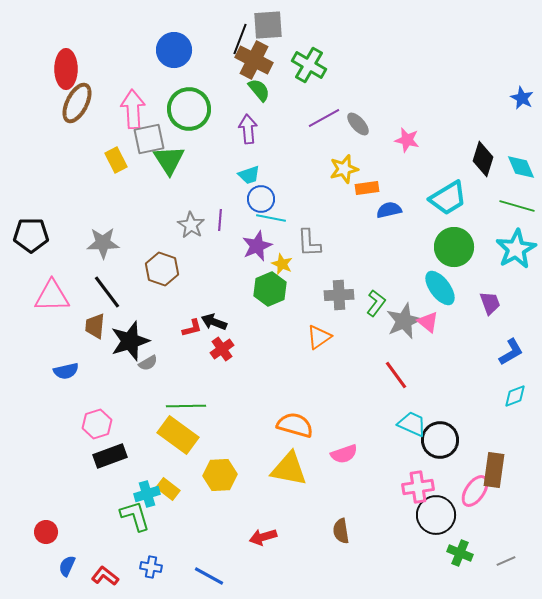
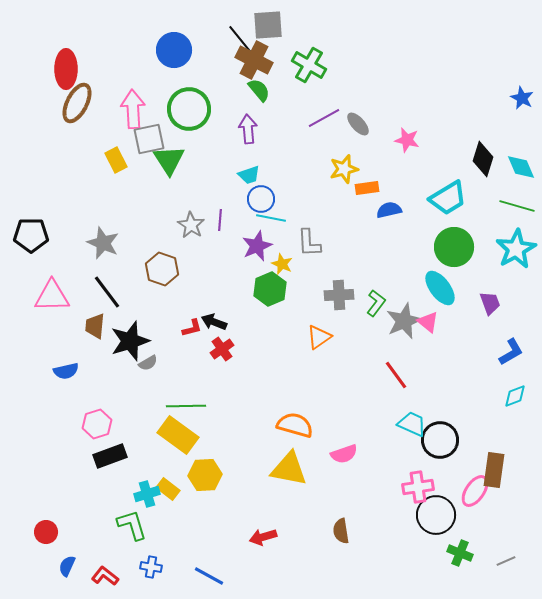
black line at (240, 39): rotated 60 degrees counterclockwise
gray star at (103, 243): rotated 24 degrees clockwise
yellow hexagon at (220, 475): moved 15 px left
green L-shape at (135, 516): moved 3 px left, 9 px down
